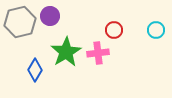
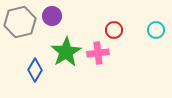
purple circle: moved 2 px right
